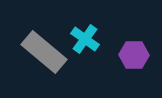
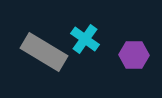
gray rectangle: rotated 9 degrees counterclockwise
